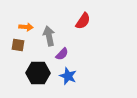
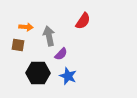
purple semicircle: moved 1 px left
